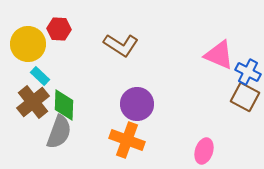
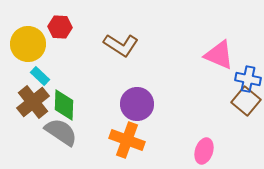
red hexagon: moved 1 px right, 2 px up
blue cross: moved 7 px down; rotated 15 degrees counterclockwise
brown square: moved 1 px right, 4 px down; rotated 12 degrees clockwise
gray semicircle: moved 2 px right; rotated 76 degrees counterclockwise
